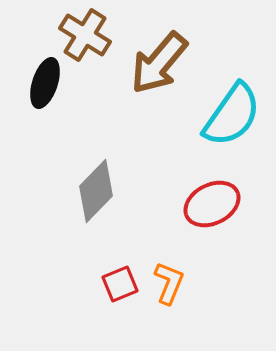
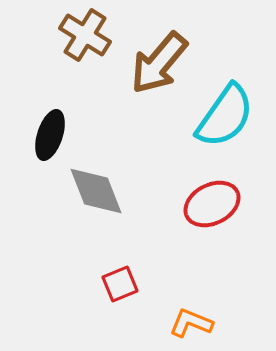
black ellipse: moved 5 px right, 52 px down
cyan semicircle: moved 7 px left, 1 px down
gray diamond: rotated 66 degrees counterclockwise
orange L-shape: moved 22 px right, 40 px down; rotated 90 degrees counterclockwise
